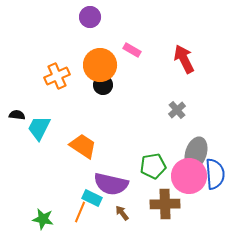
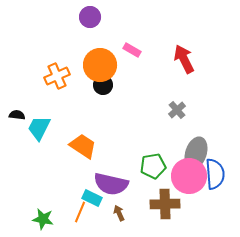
brown arrow: moved 3 px left; rotated 14 degrees clockwise
